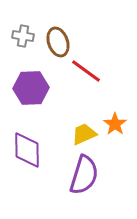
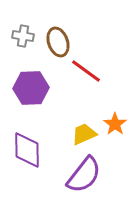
purple semicircle: rotated 21 degrees clockwise
